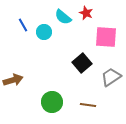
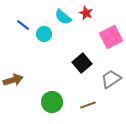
blue line: rotated 24 degrees counterclockwise
cyan circle: moved 2 px down
pink square: moved 5 px right; rotated 30 degrees counterclockwise
gray trapezoid: moved 2 px down
brown line: rotated 28 degrees counterclockwise
